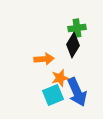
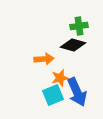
green cross: moved 2 px right, 2 px up
black diamond: rotated 75 degrees clockwise
